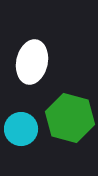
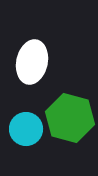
cyan circle: moved 5 px right
